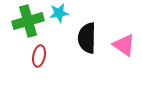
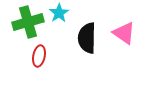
cyan star: rotated 24 degrees counterclockwise
green cross: moved 1 px down
pink triangle: moved 12 px up
